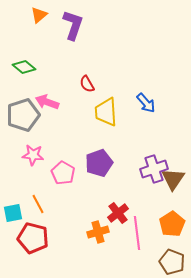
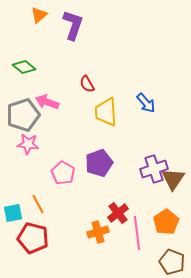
pink star: moved 5 px left, 11 px up
orange pentagon: moved 6 px left, 2 px up
